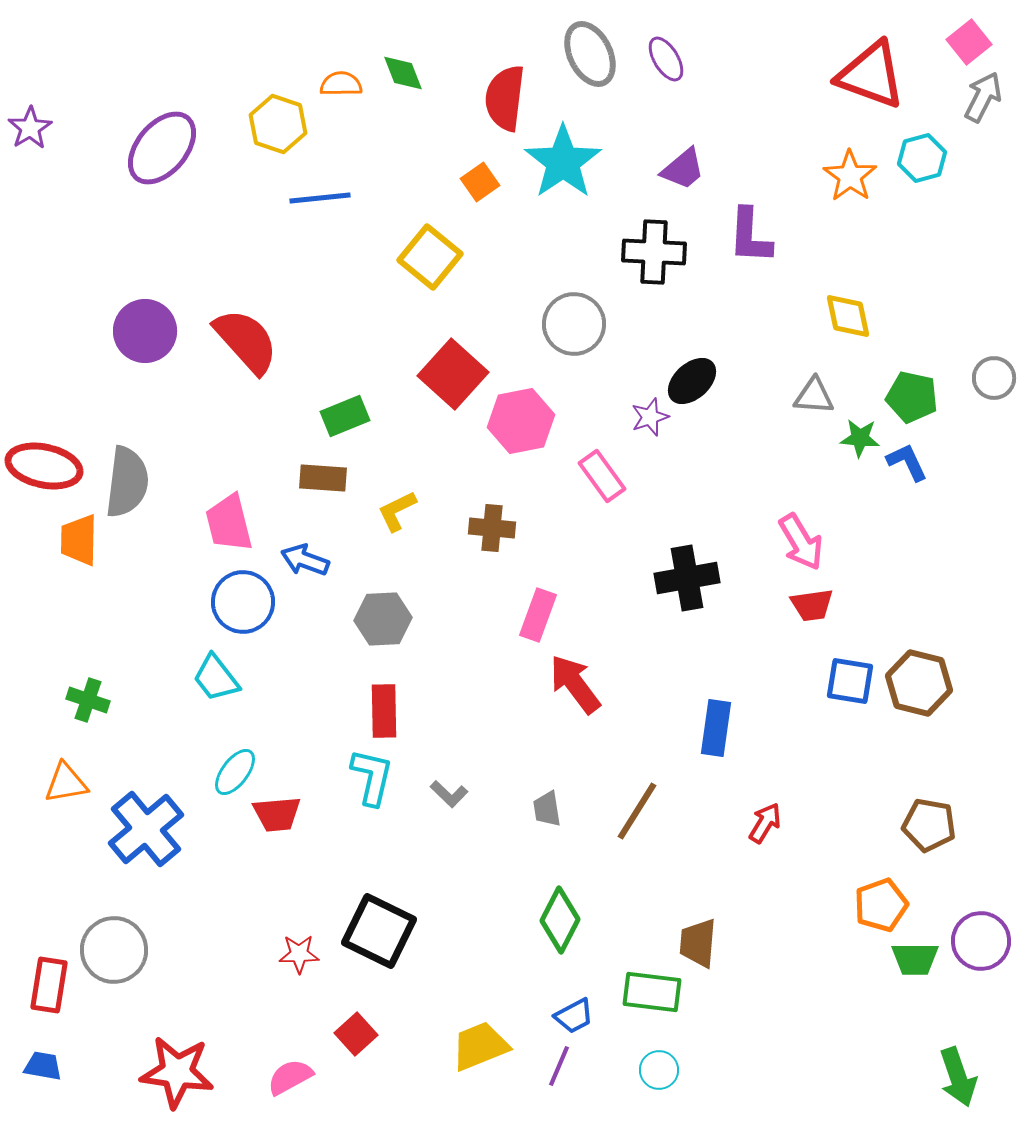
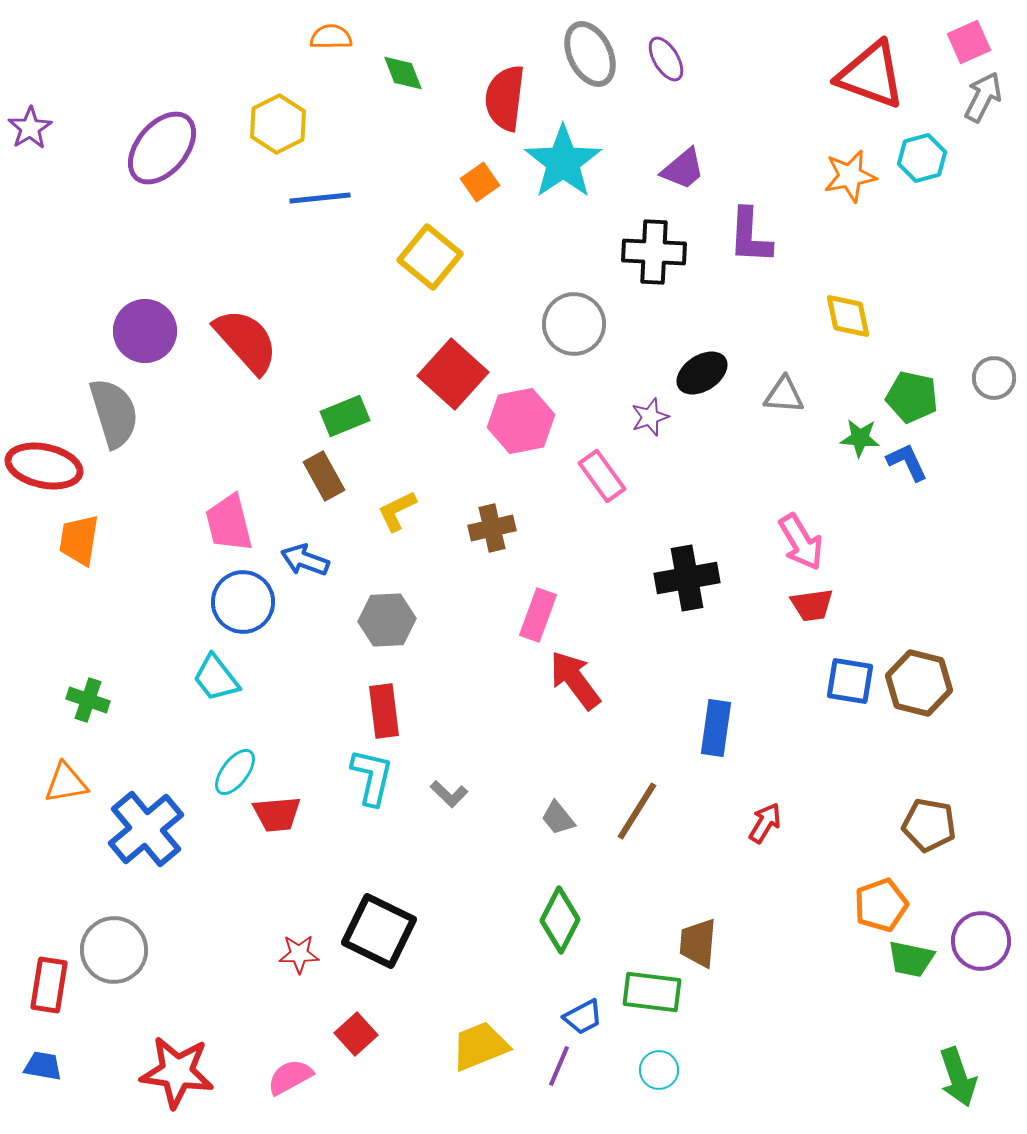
pink square at (969, 42): rotated 15 degrees clockwise
orange semicircle at (341, 84): moved 10 px left, 47 px up
yellow hexagon at (278, 124): rotated 14 degrees clockwise
orange star at (850, 176): rotated 26 degrees clockwise
black ellipse at (692, 381): moved 10 px right, 8 px up; rotated 9 degrees clockwise
gray triangle at (814, 396): moved 30 px left, 1 px up
brown rectangle at (323, 478): moved 1 px right, 2 px up; rotated 57 degrees clockwise
gray semicircle at (127, 482): moved 13 px left, 69 px up; rotated 24 degrees counterclockwise
brown cross at (492, 528): rotated 18 degrees counterclockwise
orange trapezoid at (79, 540): rotated 8 degrees clockwise
gray hexagon at (383, 619): moved 4 px right, 1 px down
red arrow at (575, 684): moved 4 px up
red rectangle at (384, 711): rotated 6 degrees counterclockwise
gray trapezoid at (547, 809): moved 11 px right, 9 px down; rotated 30 degrees counterclockwise
green trapezoid at (915, 959): moved 4 px left; rotated 12 degrees clockwise
blue trapezoid at (574, 1016): moved 9 px right, 1 px down
